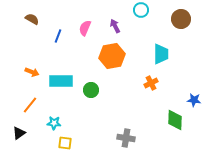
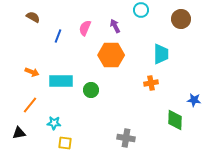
brown semicircle: moved 1 px right, 2 px up
orange hexagon: moved 1 px left, 1 px up; rotated 10 degrees clockwise
orange cross: rotated 16 degrees clockwise
black triangle: rotated 24 degrees clockwise
